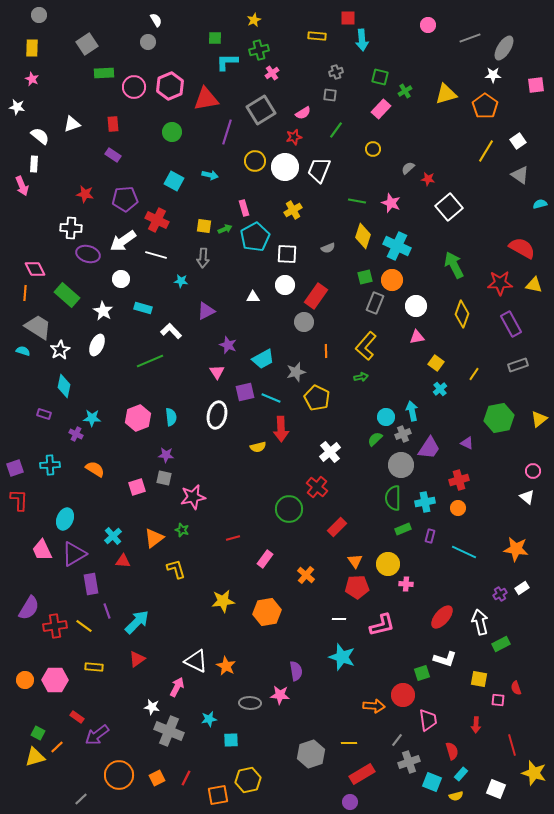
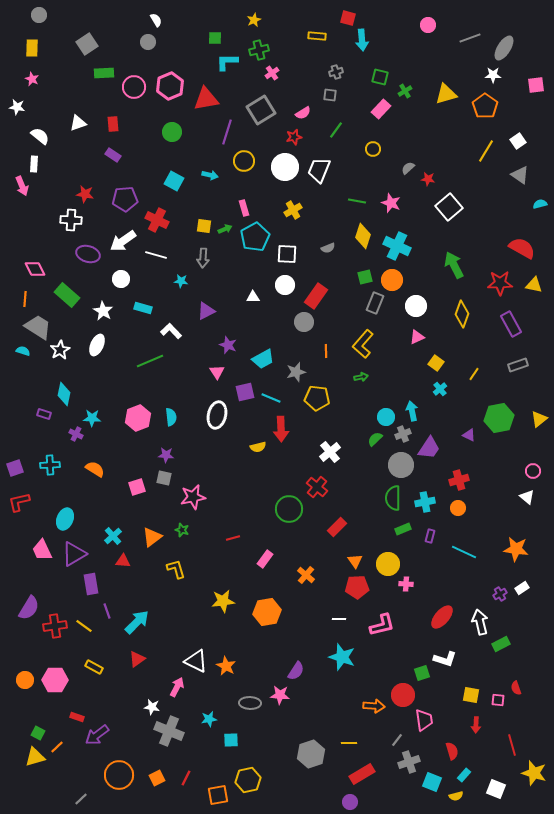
red square at (348, 18): rotated 14 degrees clockwise
white triangle at (72, 124): moved 6 px right, 1 px up
yellow circle at (255, 161): moved 11 px left
white cross at (71, 228): moved 8 px up
orange line at (25, 293): moved 6 px down
pink triangle at (417, 337): rotated 14 degrees counterclockwise
yellow L-shape at (366, 346): moved 3 px left, 2 px up
cyan diamond at (64, 386): moved 8 px down
yellow pentagon at (317, 398): rotated 20 degrees counterclockwise
purple triangle at (467, 443): moved 2 px right, 8 px up
red L-shape at (19, 500): moved 2 px down; rotated 105 degrees counterclockwise
orange triangle at (154, 538): moved 2 px left, 1 px up
yellow rectangle at (94, 667): rotated 24 degrees clockwise
purple semicircle at (296, 671): rotated 42 degrees clockwise
yellow square at (479, 679): moved 8 px left, 16 px down
red rectangle at (77, 717): rotated 16 degrees counterclockwise
pink trapezoid at (428, 720): moved 4 px left
cyan rectangle at (461, 774): moved 3 px right, 1 px down
